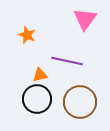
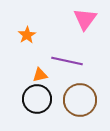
orange star: rotated 18 degrees clockwise
brown circle: moved 2 px up
